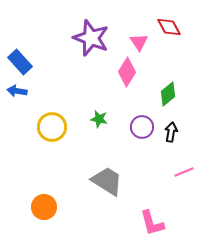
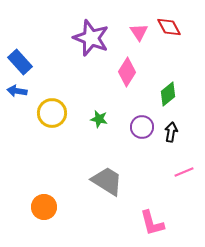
pink triangle: moved 10 px up
yellow circle: moved 14 px up
